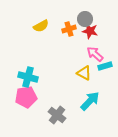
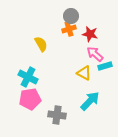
gray circle: moved 14 px left, 3 px up
yellow semicircle: moved 18 px down; rotated 91 degrees counterclockwise
red star: moved 3 px down
cyan cross: rotated 12 degrees clockwise
pink pentagon: moved 4 px right, 2 px down
gray cross: rotated 30 degrees counterclockwise
